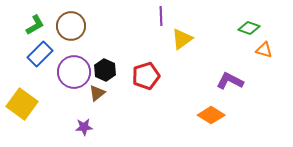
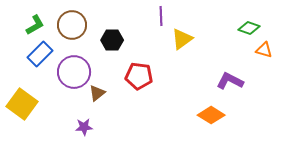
brown circle: moved 1 px right, 1 px up
black hexagon: moved 7 px right, 30 px up; rotated 25 degrees counterclockwise
red pentagon: moved 7 px left; rotated 24 degrees clockwise
